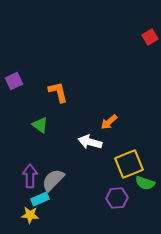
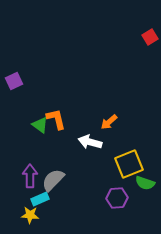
orange L-shape: moved 2 px left, 27 px down
